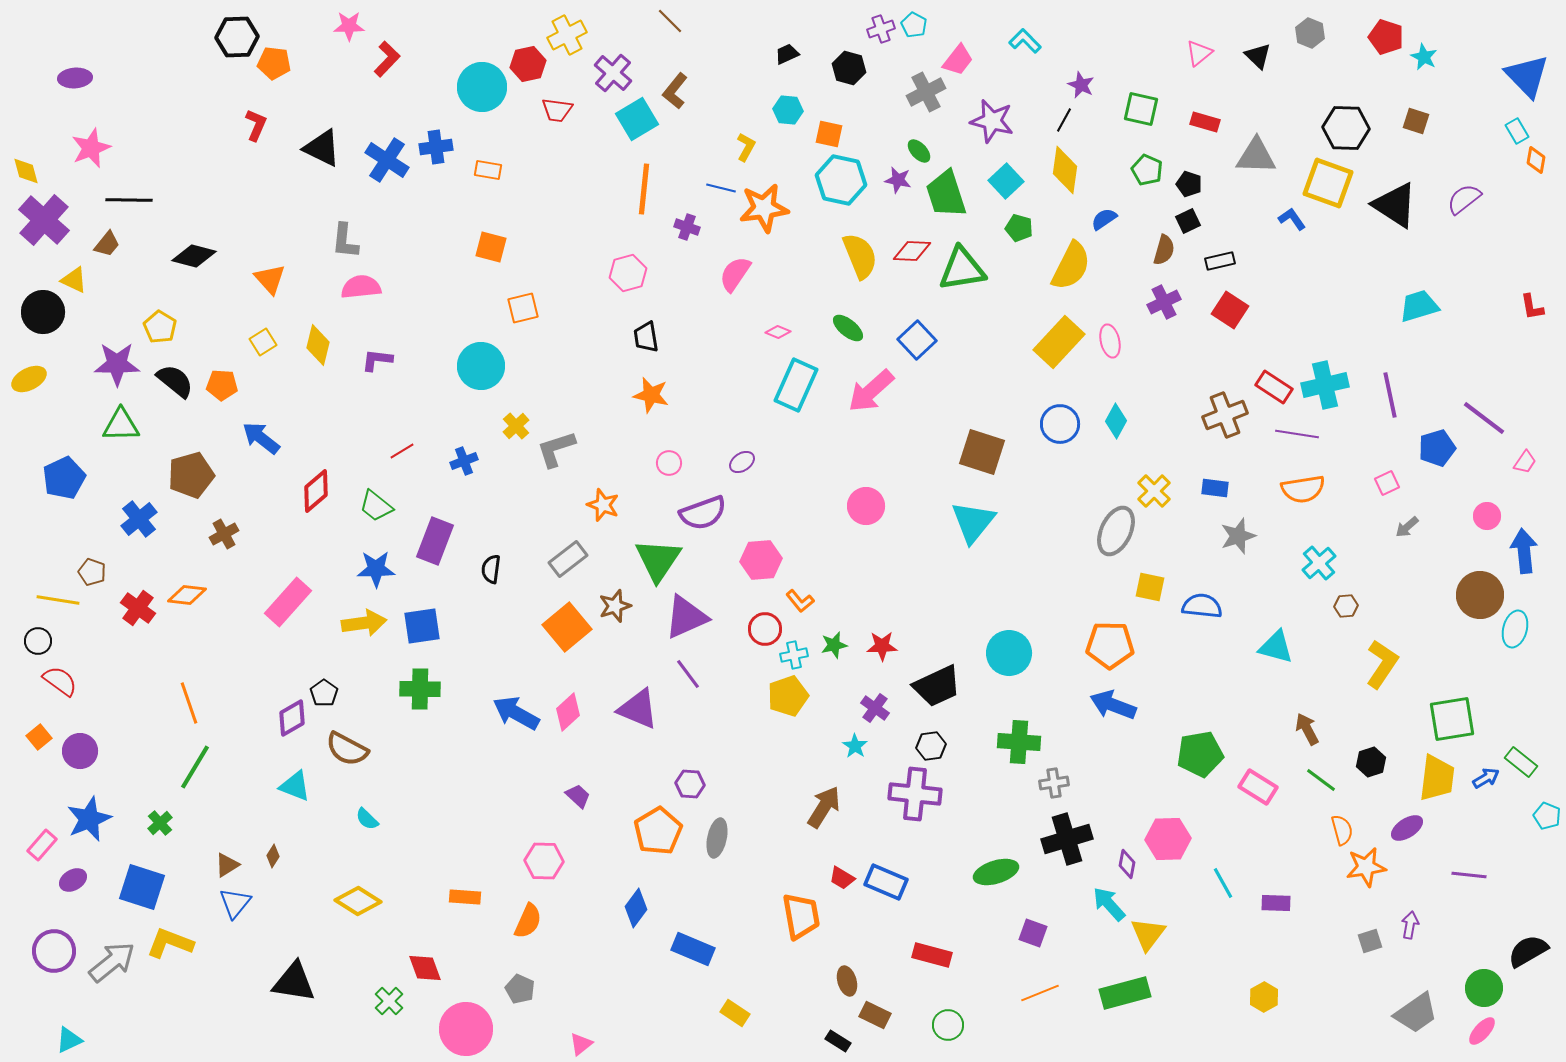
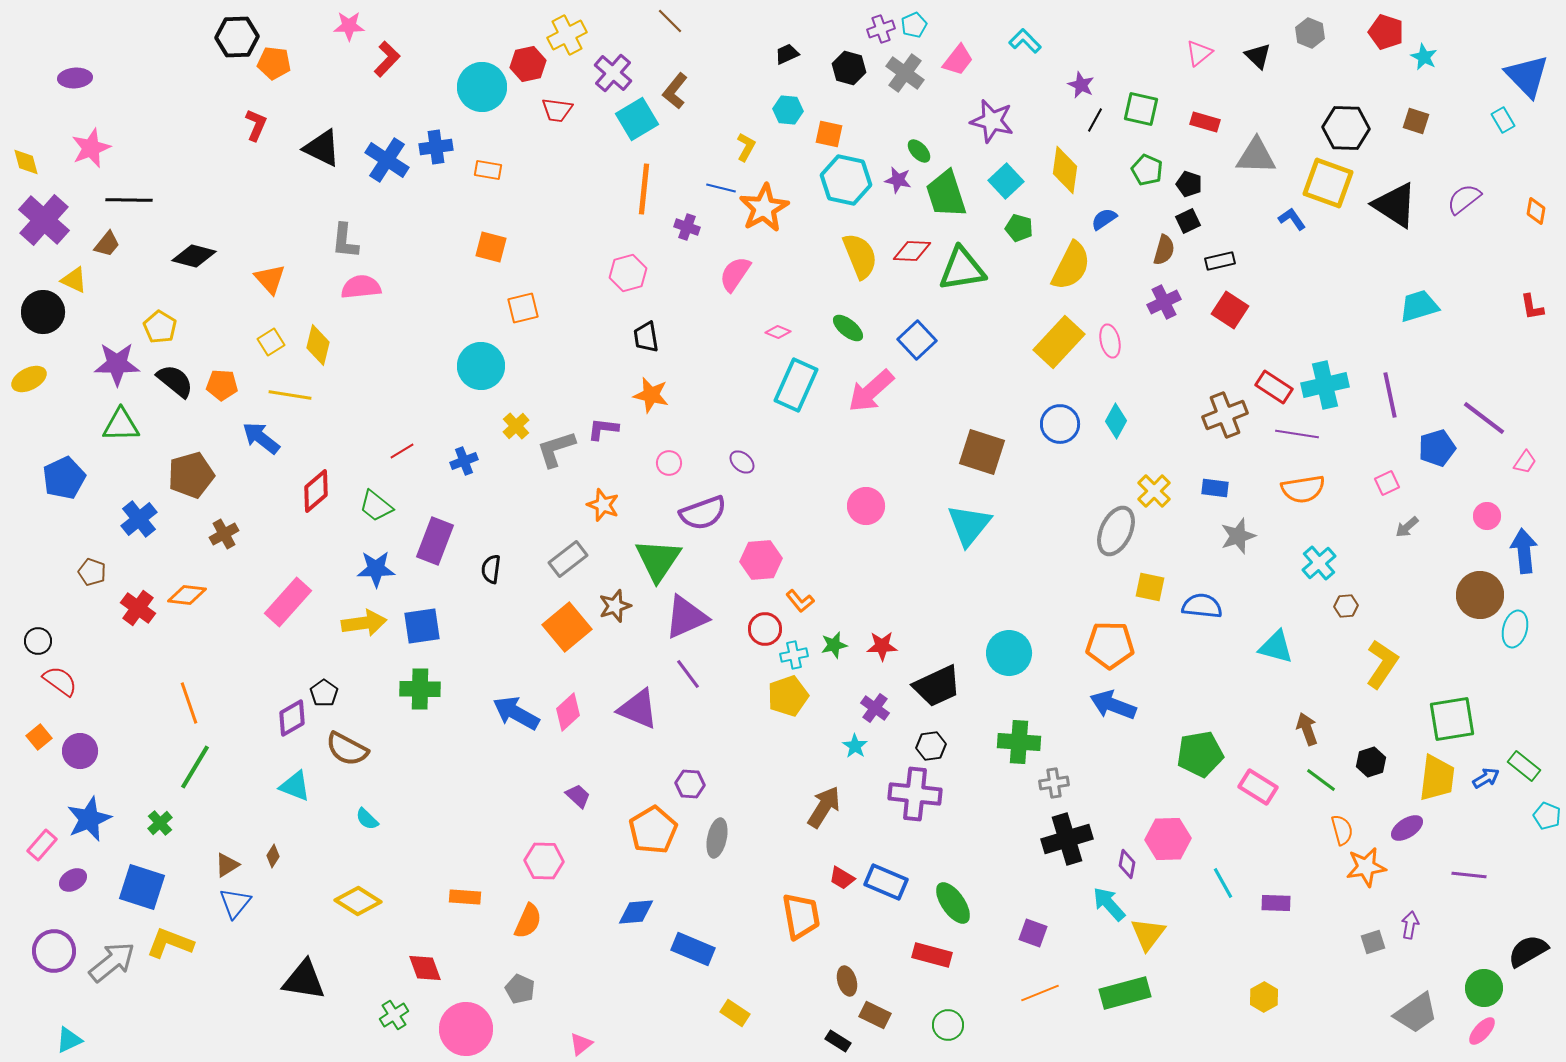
cyan pentagon at (914, 25): rotated 20 degrees clockwise
red pentagon at (1386, 37): moved 5 px up
gray cross at (926, 92): moved 21 px left, 19 px up; rotated 27 degrees counterclockwise
black line at (1064, 120): moved 31 px right
cyan rectangle at (1517, 131): moved 14 px left, 11 px up
orange diamond at (1536, 160): moved 51 px down
yellow diamond at (26, 171): moved 9 px up
cyan hexagon at (841, 180): moved 5 px right
orange star at (764, 208): rotated 21 degrees counterclockwise
yellow square at (263, 342): moved 8 px right
purple L-shape at (377, 360): moved 226 px right, 69 px down
purple ellipse at (742, 462): rotated 75 degrees clockwise
cyan triangle at (973, 522): moved 4 px left, 3 px down
yellow line at (58, 600): moved 232 px right, 205 px up
brown arrow at (1307, 729): rotated 8 degrees clockwise
green rectangle at (1521, 762): moved 3 px right, 4 px down
orange pentagon at (658, 831): moved 5 px left, 1 px up
green ellipse at (996, 872): moved 43 px left, 31 px down; rotated 72 degrees clockwise
blue diamond at (636, 908): moved 4 px down; rotated 48 degrees clockwise
gray square at (1370, 941): moved 3 px right, 1 px down
black triangle at (294, 982): moved 10 px right, 2 px up
green cross at (389, 1001): moved 5 px right, 14 px down; rotated 12 degrees clockwise
